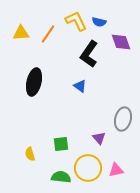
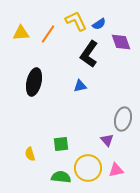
blue semicircle: moved 2 px down; rotated 48 degrees counterclockwise
blue triangle: rotated 48 degrees counterclockwise
purple triangle: moved 8 px right, 2 px down
